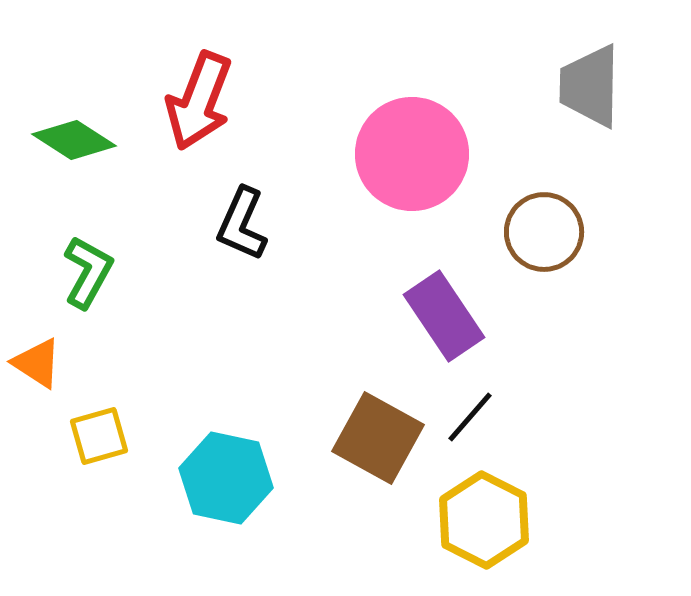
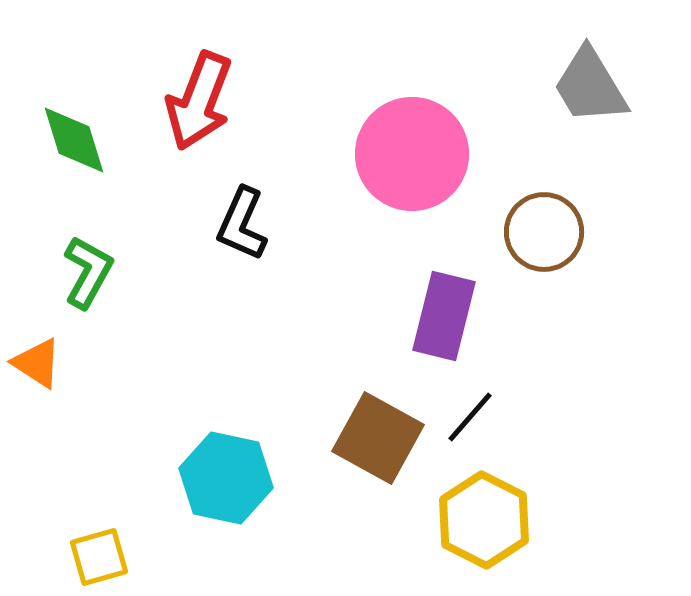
gray trapezoid: rotated 32 degrees counterclockwise
green diamond: rotated 40 degrees clockwise
purple rectangle: rotated 48 degrees clockwise
yellow square: moved 121 px down
